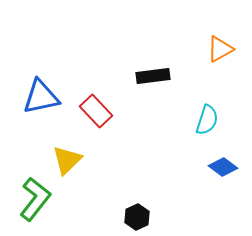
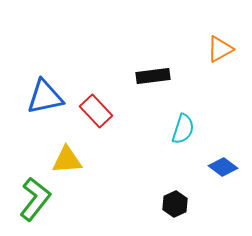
blue triangle: moved 4 px right
cyan semicircle: moved 24 px left, 9 px down
yellow triangle: rotated 40 degrees clockwise
black hexagon: moved 38 px right, 13 px up
